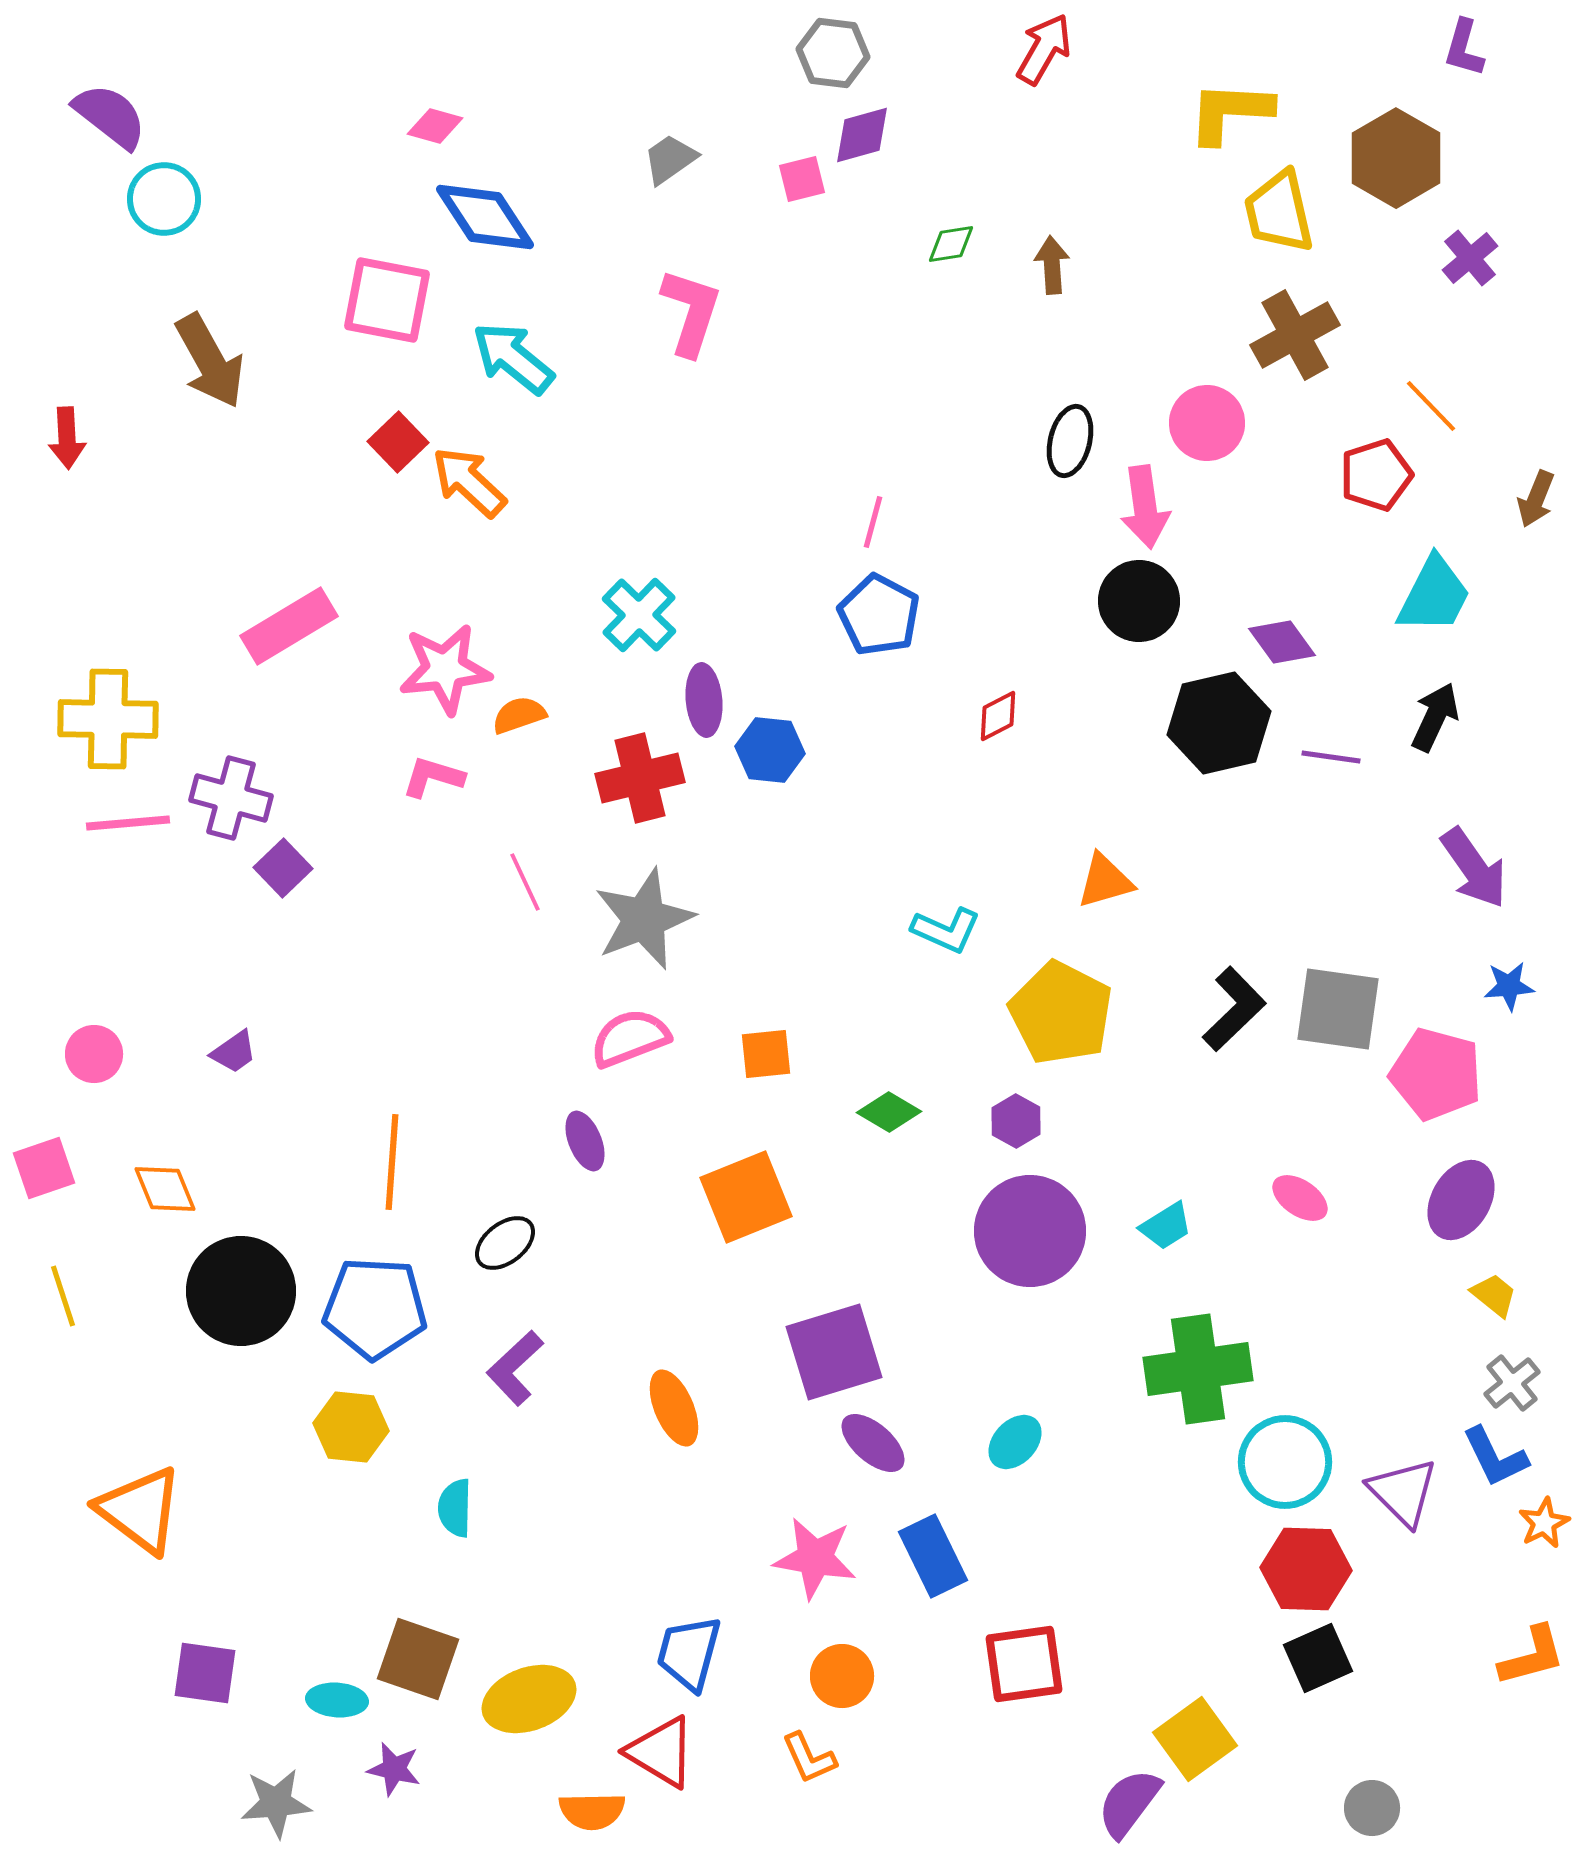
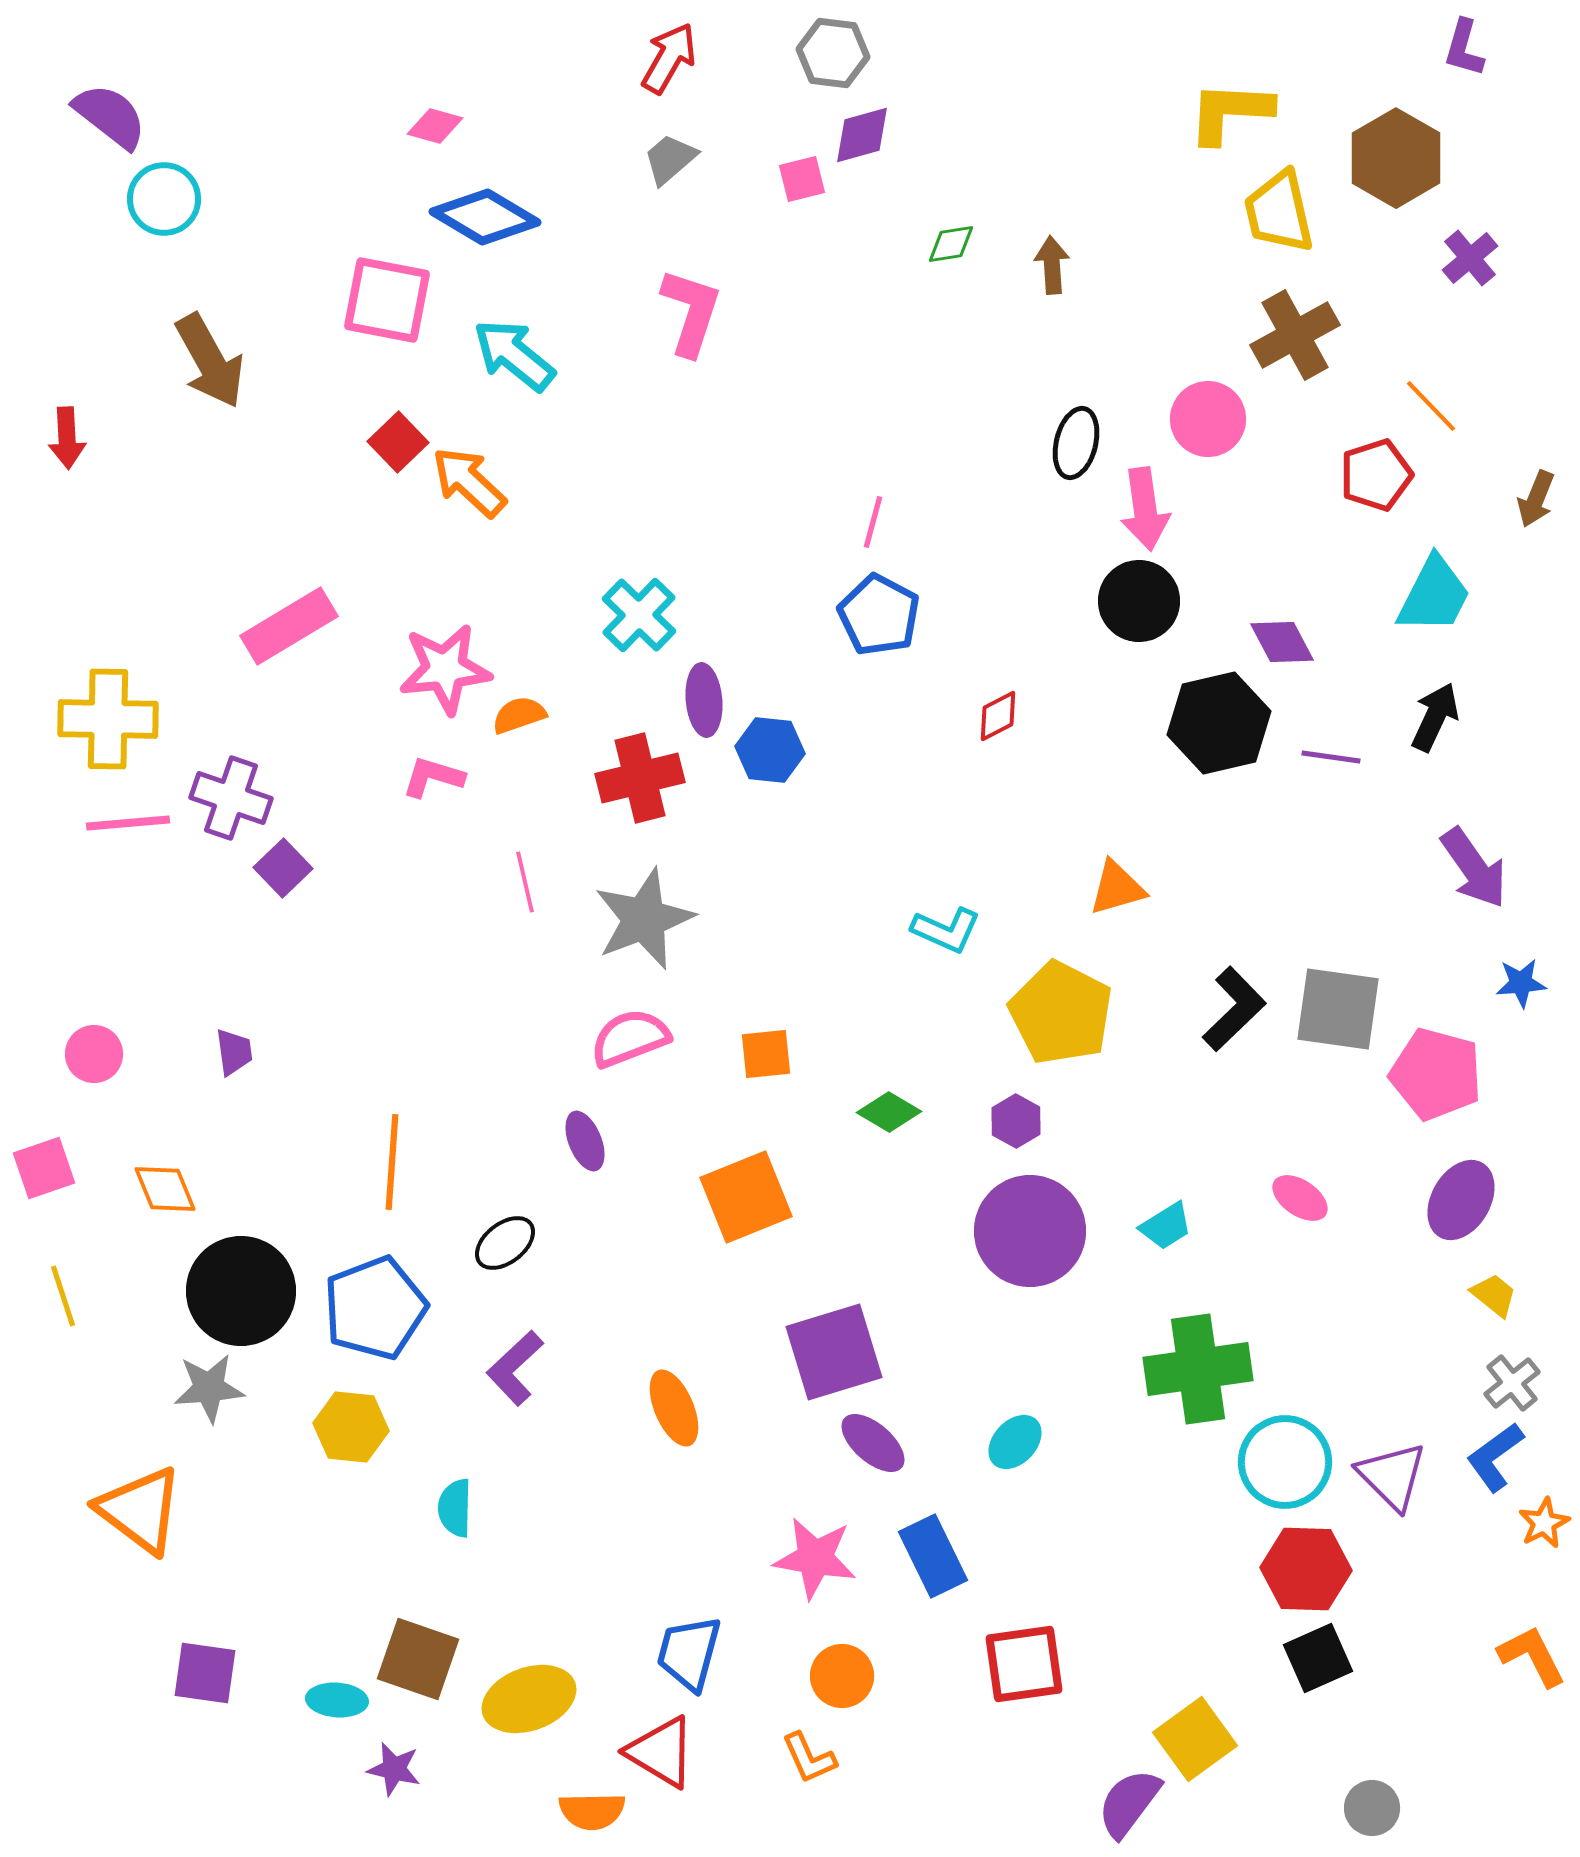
red arrow at (1044, 49): moved 375 px left, 9 px down
gray trapezoid at (670, 159): rotated 6 degrees counterclockwise
blue diamond at (485, 217): rotated 26 degrees counterclockwise
cyan arrow at (513, 358): moved 1 px right, 3 px up
pink circle at (1207, 423): moved 1 px right, 4 px up
black ellipse at (1070, 441): moved 6 px right, 2 px down
pink arrow at (1145, 507): moved 2 px down
purple diamond at (1282, 642): rotated 8 degrees clockwise
purple cross at (231, 798): rotated 4 degrees clockwise
orange triangle at (1105, 881): moved 12 px right, 7 px down
pink line at (525, 882): rotated 12 degrees clockwise
blue star at (1509, 986): moved 12 px right, 3 px up
purple trapezoid at (234, 1052): rotated 63 degrees counterclockwise
blue pentagon at (375, 1308): rotated 24 degrees counterclockwise
blue L-shape at (1495, 1457): rotated 80 degrees clockwise
purple triangle at (1403, 1492): moved 11 px left, 16 px up
orange L-shape at (1532, 1656): rotated 102 degrees counterclockwise
gray star at (276, 1803): moved 67 px left, 415 px up
